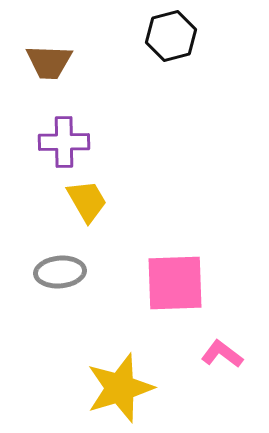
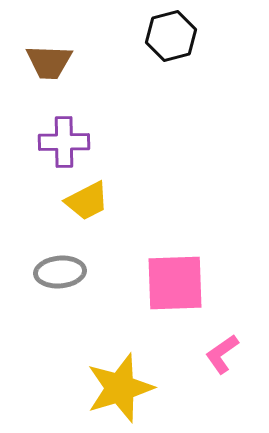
yellow trapezoid: rotated 93 degrees clockwise
pink L-shape: rotated 72 degrees counterclockwise
